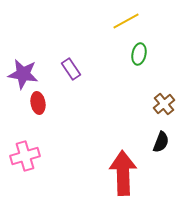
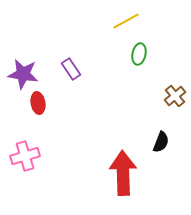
brown cross: moved 11 px right, 8 px up
